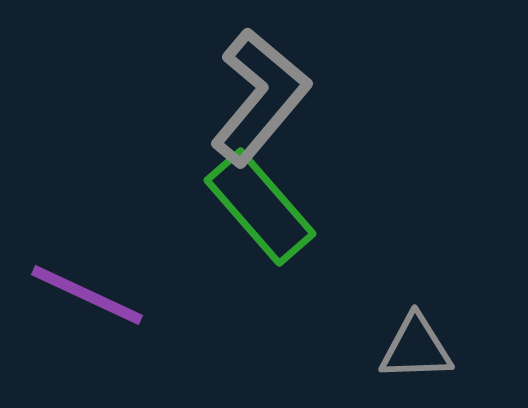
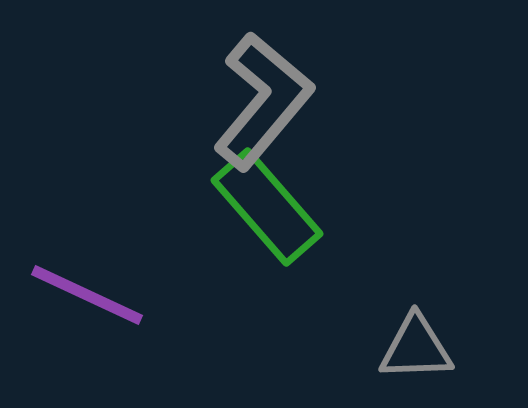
gray L-shape: moved 3 px right, 4 px down
green rectangle: moved 7 px right
